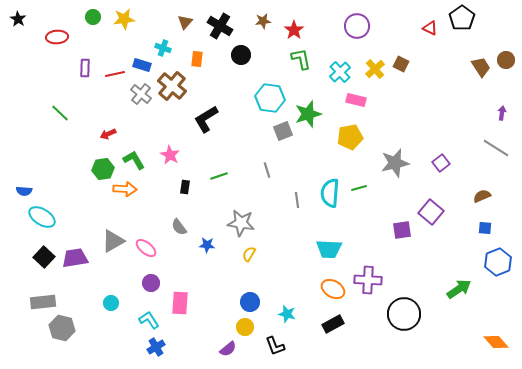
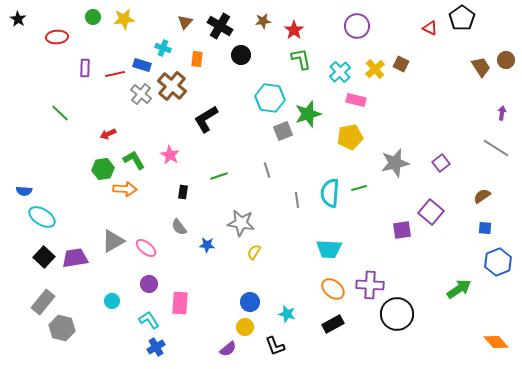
black rectangle at (185, 187): moved 2 px left, 5 px down
brown semicircle at (482, 196): rotated 12 degrees counterclockwise
yellow semicircle at (249, 254): moved 5 px right, 2 px up
purple cross at (368, 280): moved 2 px right, 5 px down
purple circle at (151, 283): moved 2 px left, 1 px down
orange ellipse at (333, 289): rotated 10 degrees clockwise
gray rectangle at (43, 302): rotated 45 degrees counterclockwise
cyan circle at (111, 303): moved 1 px right, 2 px up
black circle at (404, 314): moved 7 px left
